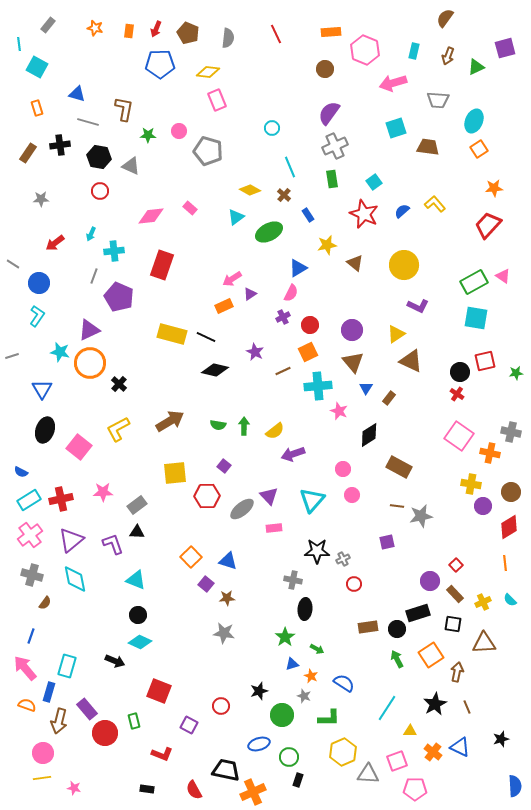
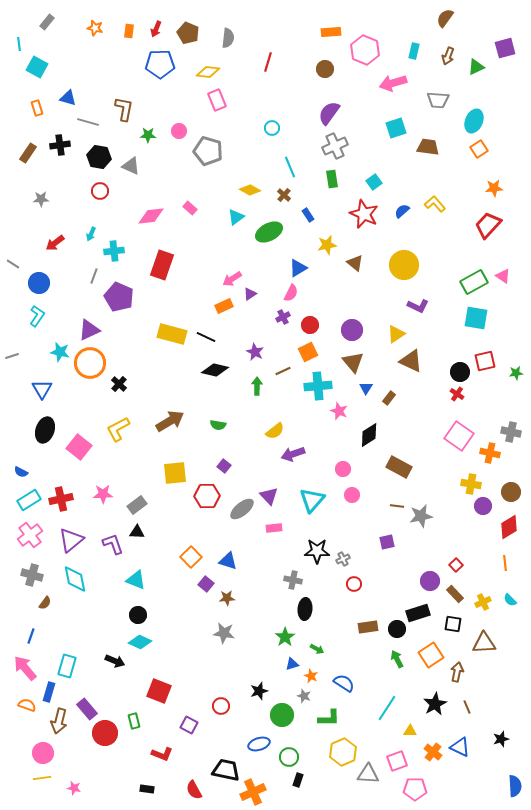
gray rectangle at (48, 25): moved 1 px left, 3 px up
red line at (276, 34): moved 8 px left, 28 px down; rotated 42 degrees clockwise
blue triangle at (77, 94): moved 9 px left, 4 px down
green arrow at (244, 426): moved 13 px right, 40 px up
pink star at (103, 492): moved 2 px down
